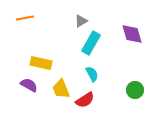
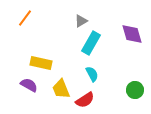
orange line: rotated 42 degrees counterclockwise
